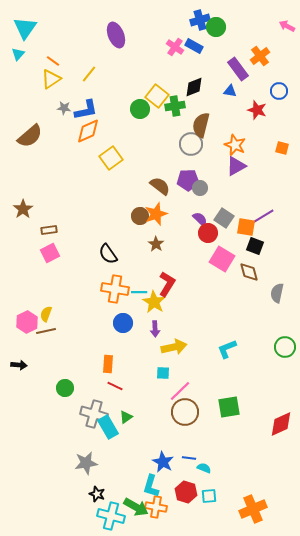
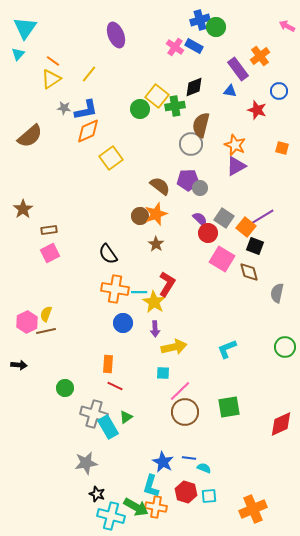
orange square at (246, 227): rotated 30 degrees clockwise
